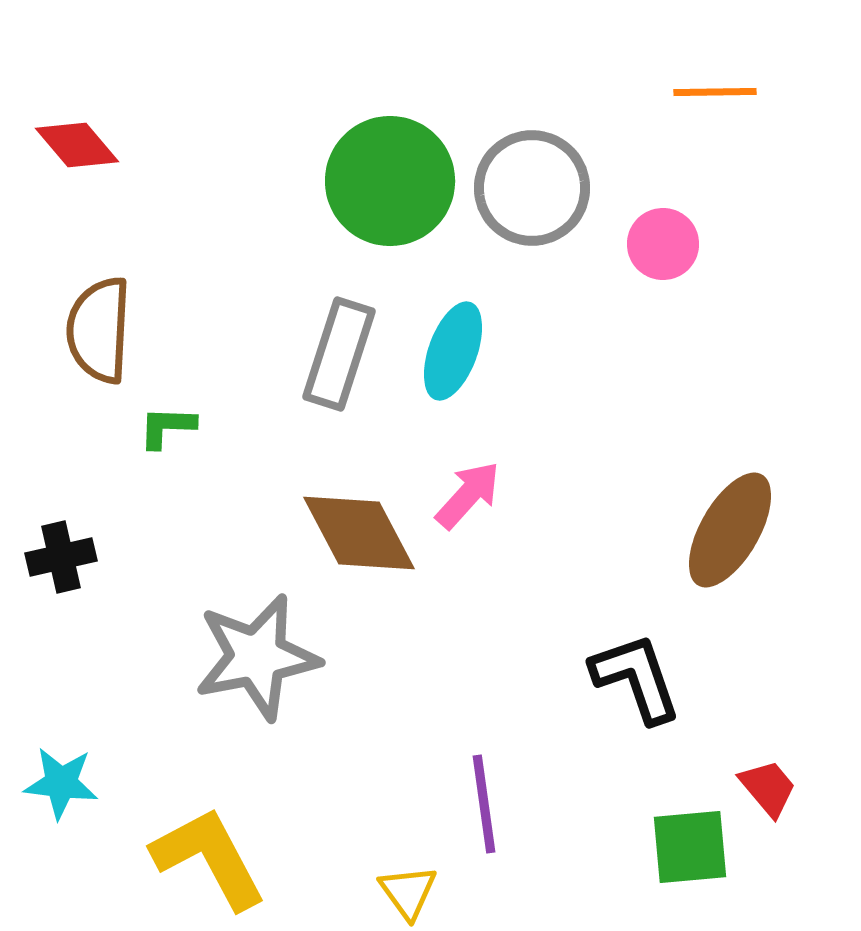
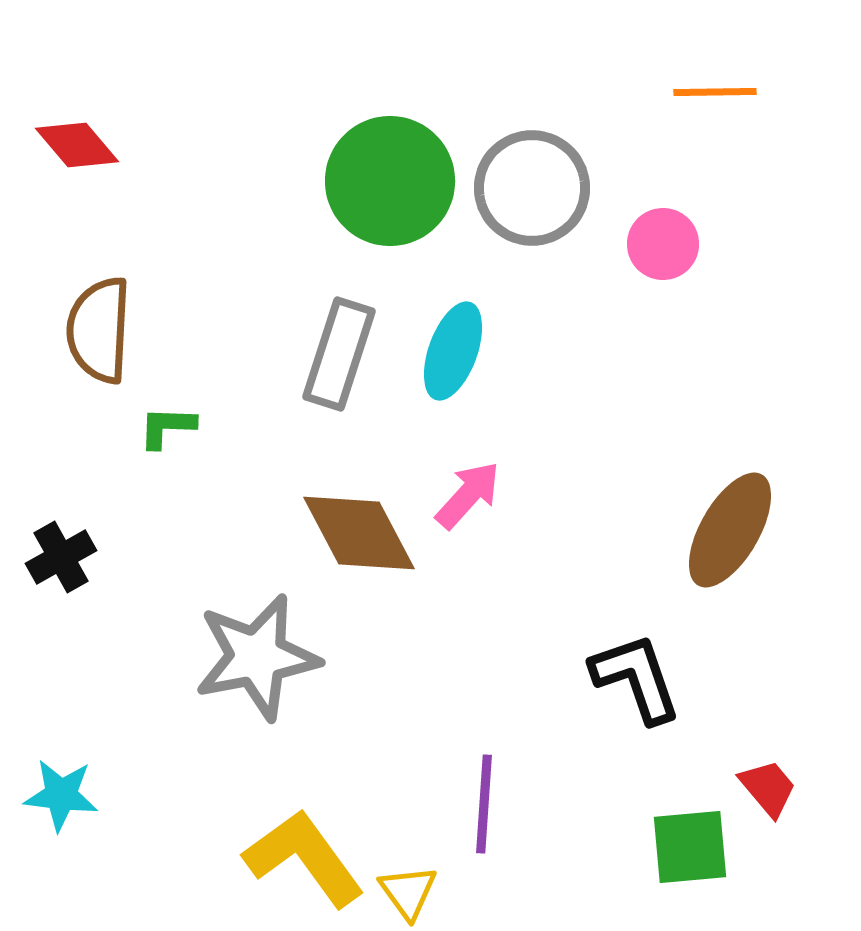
black cross: rotated 16 degrees counterclockwise
cyan star: moved 12 px down
purple line: rotated 12 degrees clockwise
yellow L-shape: moved 95 px right; rotated 8 degrees counterclockwise
